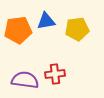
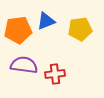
blue triangle: rotated 12 degrees counterclockwise
yellow pentagon: moved 3 px right
purple semicircle: moved 1 px left, 15 px up
